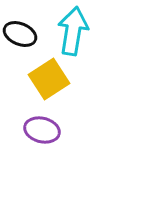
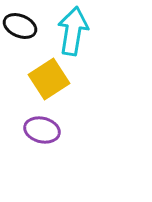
black ellipse: moved 8 px up
